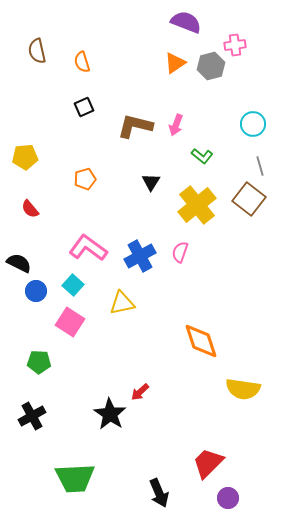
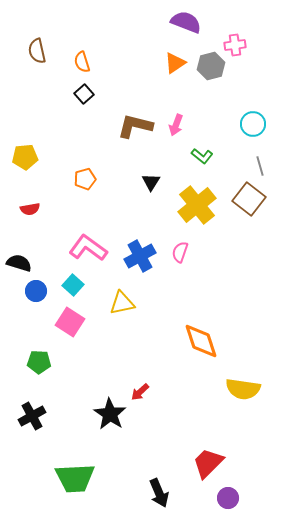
black square: moved 13 px up; rotated 18 degrees counterclockwise
red semicircle: rotated 60 degrees counterclockwise
black semicircle: rotated 10 degrees counterclockwise
